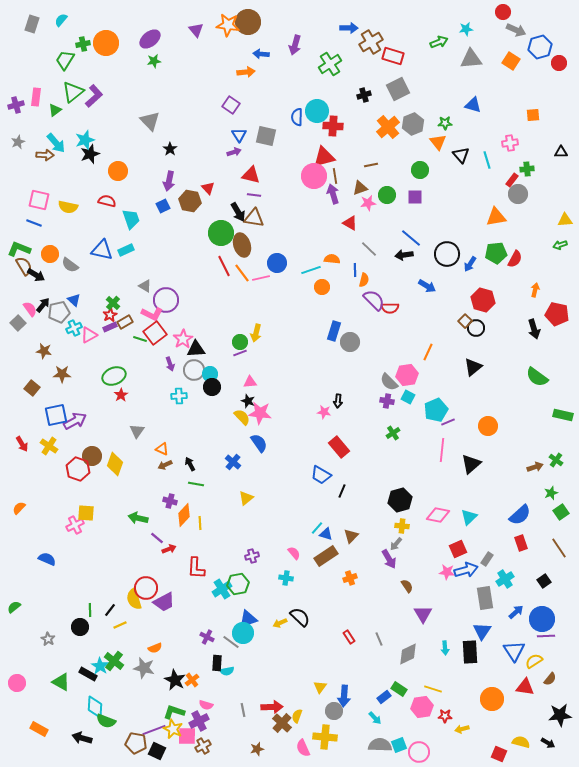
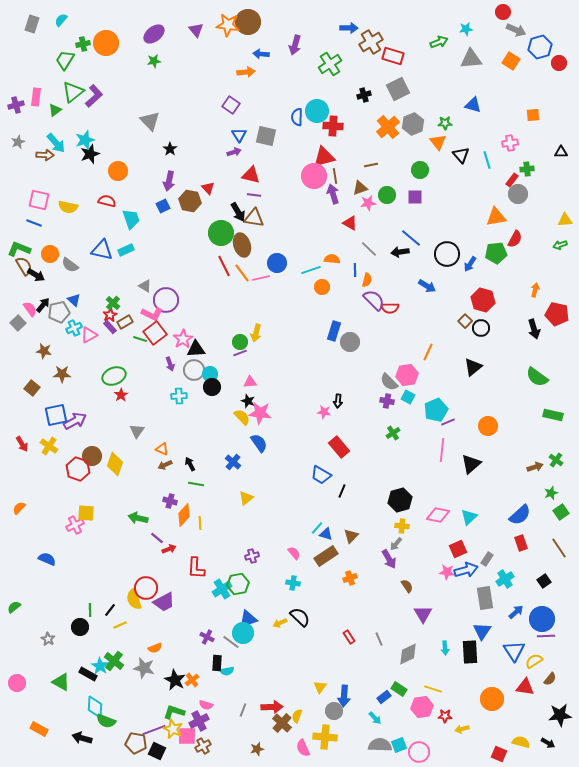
purple ellipse at (150, 39): moved 4 px right, 5 px up
black arrow at (404, 255): moved 4 px left, 3 px up
red semicircle at (515, 259): moved 20 px up
orange semicircle at (364, 280): moved 3 px right
purple rectangle at (110, 327): rotated 72 degrees clockwise
black circle at (476, 328): moved 5 px right
green rectangle at (563, 415): moved 10 px left
cyan cross at (286, 578): moved 7 px right, 5 px down
gray line at (243, 710): rotated 32 degrees clockwise
